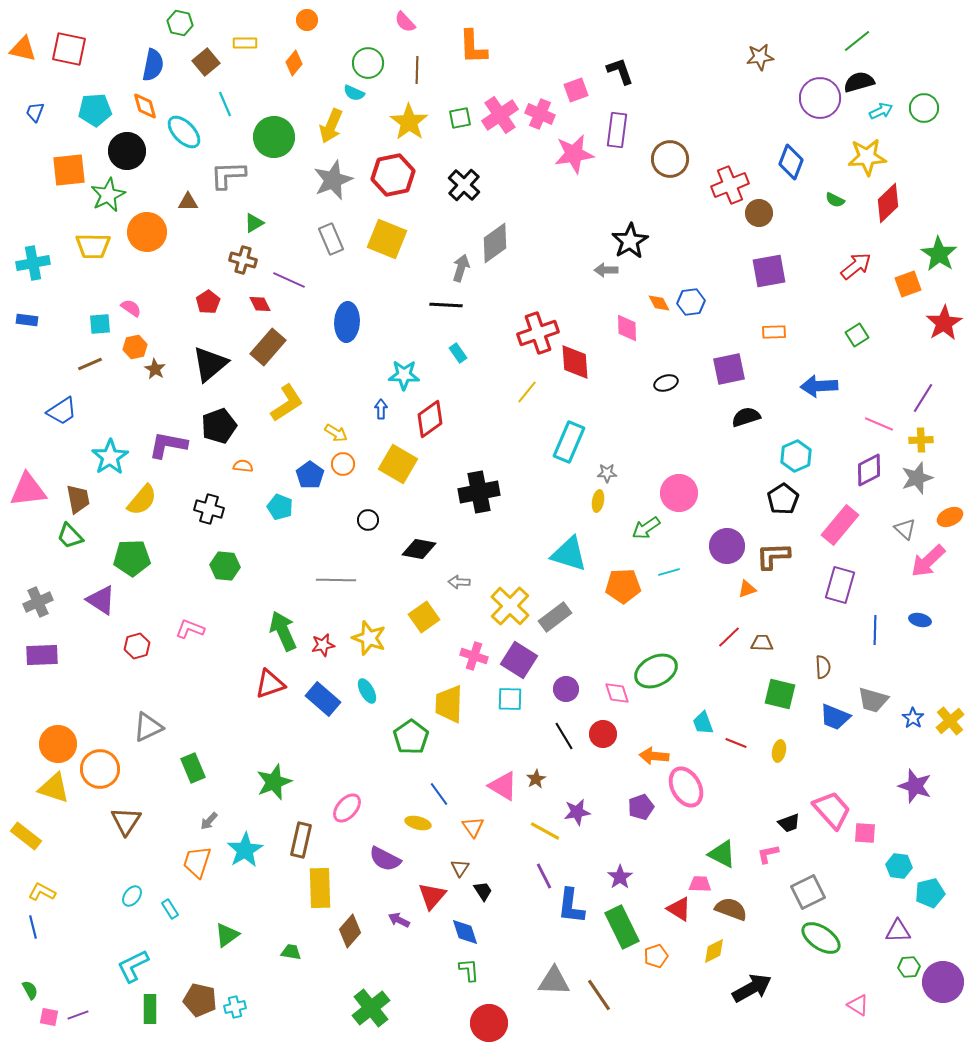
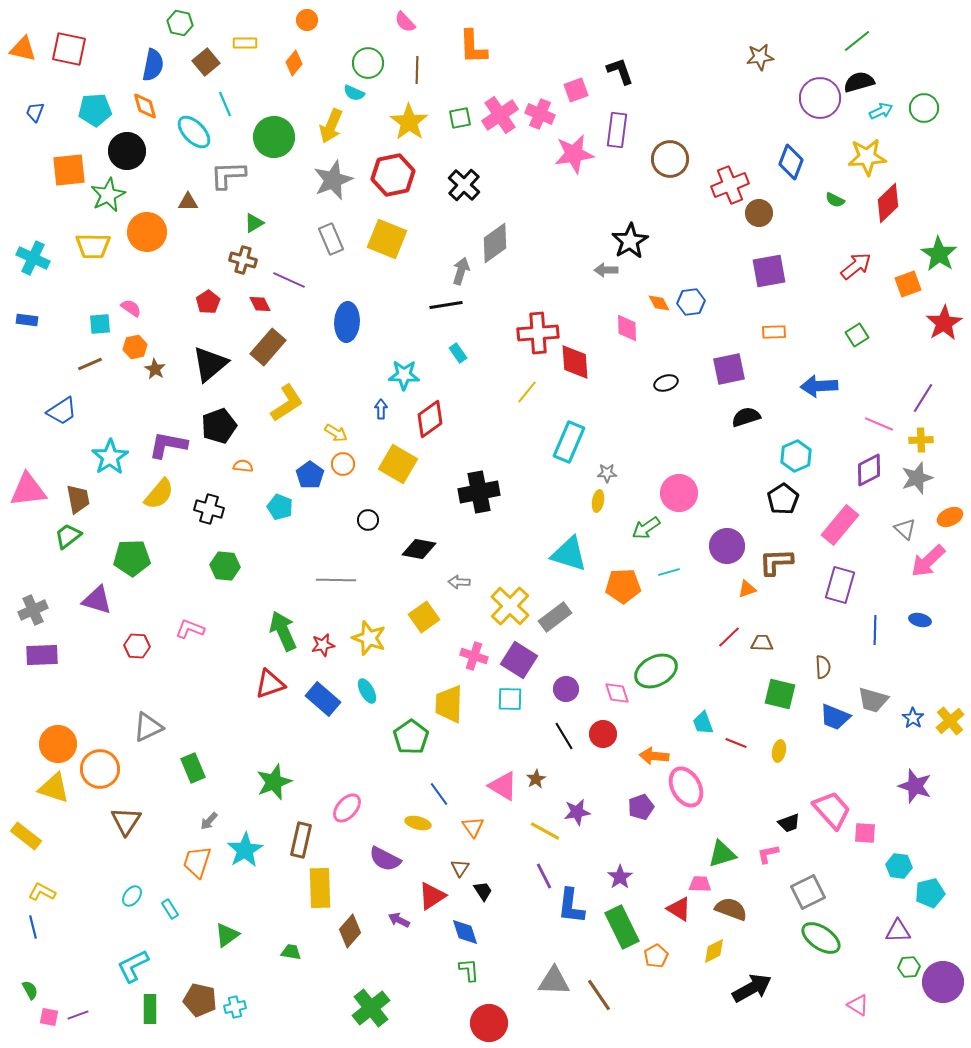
cyan ellipse at (184, 132): moved 10 px right
cyan cross at (33, 263): moved 5 px up; rotated 36 degrees clockwise
gray arrow at (461, 268): moved 3 px down
black line at (446, 305): rotated 12 degrees counterclockwise
red cross at (538, 333): rotated 15 degrees clockwise
yellow semicircle at (142, 500): moved 17 px right, 6 px up
green trapezoid at (70, 536): moved 2 px left; rotated 96 degrees clockwise
brown L-shape at (773, 556): moved 3 px right, 6 px down
purple triangle at (101, 600): moved 4 px left; rotated 16 degrees counterclockwise
gray cross at (38, 602): moved 5 px left, 8 px down
red hexagon at (137, 646): rotated 20 degrees clockwise
green triangle at (722, 854): rotated 44 degrees counterclockwise
red triangle at (432, 896): rotated 16 degrees clockwise
orange pentagon at (656, 956): rotated 10 degrees counterclockwise
